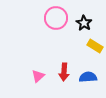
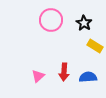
pink circle: moved 5 px left, 2 px down
